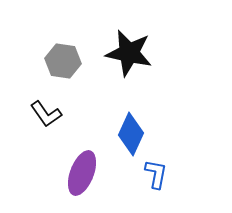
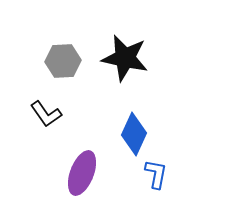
black star: moved 4 px left, 5 px down
gray hexagon: rotated 12 degrees counterclockwise
blue diamond: moved 3 px right
